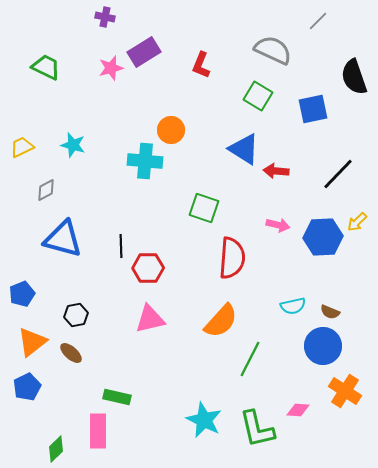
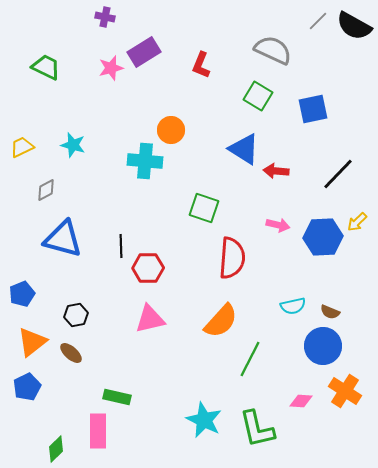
black semicircle at (354, 77): moved 51 px up; rotated 42 degrees counterclockwise
pink diamond at (298, 410): moved 3 px right, 9 px up
